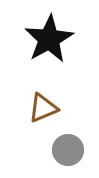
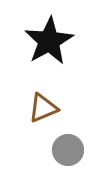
black star: moved 2 px down
